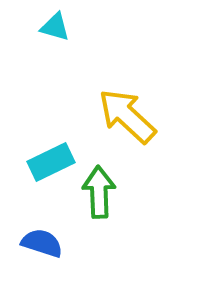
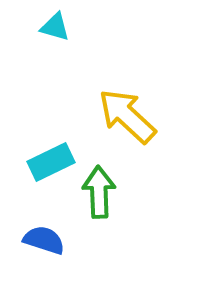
blue semicircle: moved 2 px right, 3 px up
